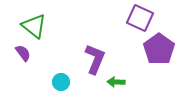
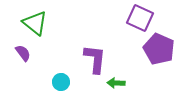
green triangle: moved 1 px right, 3 px up
purple pentagon: rotated 12 degrees counterclockwise
purple L-shape: rotated 16 degrees counterclockwise
green arrow: moved 1 px down
